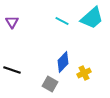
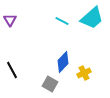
purple triangle: moved 2 px left, 2 px up
black line: rotated 42 degrees clockwise
